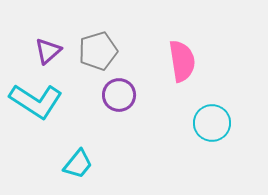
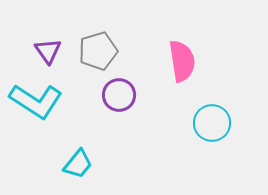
purple triangle: rotated 24 degrees counterclockwise
